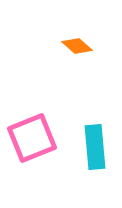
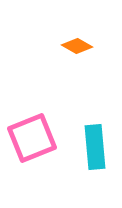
orange diamond: rotated 12 degrees counterclockwise
